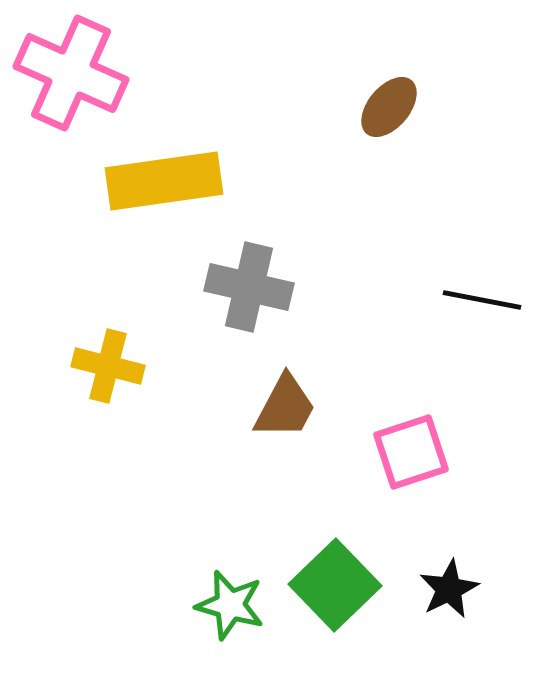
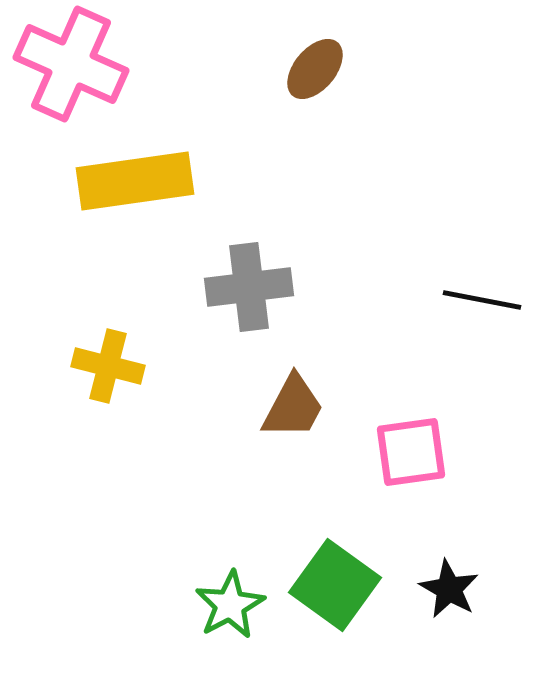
pink cross: moved 9 px up
brown ellipse: moved 74 px left, 38 px up
yellow rectangle: moved 29 px left
gray cross: rotated 20 degrees counterclockwise
brown trapezoid: moved 8 px right
pink square: rotated 10 degrees clockwise
green square: rotated 10 degrees counterclockwise
black star: rotated 16 degrees counterclockwise
green star: rotated 28 degrees clockwise
